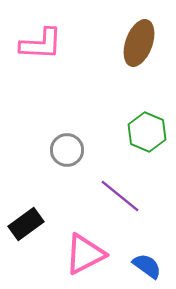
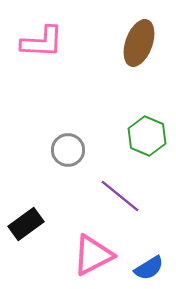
pink L-shape: moved 1 px right, 2 px up
green hexagon: moved 4 px down
gray circle: moved 1 px right
pink triangle: moved 8 px right, 1 px down
blue semicircle: moved 2 px right, 2 px down; rotated 112 degrees clockwise
